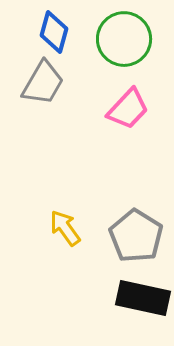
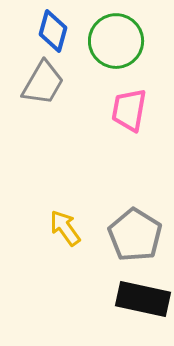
blue diamond: moved 1 px left, 1 px up
green circle: moved 8 px left, 2 px down
pink trapezoid: moved 1 px right, 1 px down; rotated 147 degrees clockwise
gray pentagon: moved 1 px left, 1 px up
black rectangle: moved 1 px down
